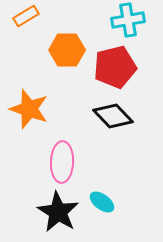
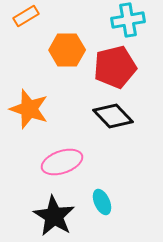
pink ellipse: rotated 69 degrees clockwise
cyan ellipse: rotated 30 degrees clockwise
black star: moved 4 px left, 4 px down
